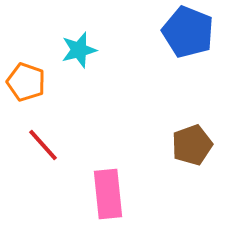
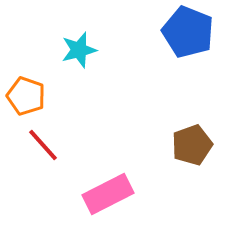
orange pentagon: moved 14 px down
pink rectangle: rotated 69 degrees clockwise
